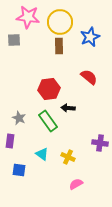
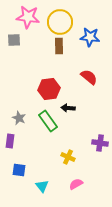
blue star: rotated 30 degrees clockwise
cyan triangle: moved 32 px down; rotated 16 degrees clockwise
